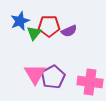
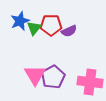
red pentagon: moved 2 px right, 1 px up
green triangle: moved 5 px up
pink triangle: moved 1 px down
